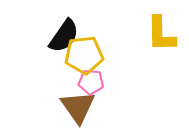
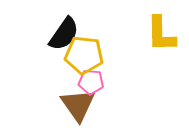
black semicircle: moved 2 px up
yellow pentagon: rotated 12 degrees clockwise
brown triangle: moved 2 px up
